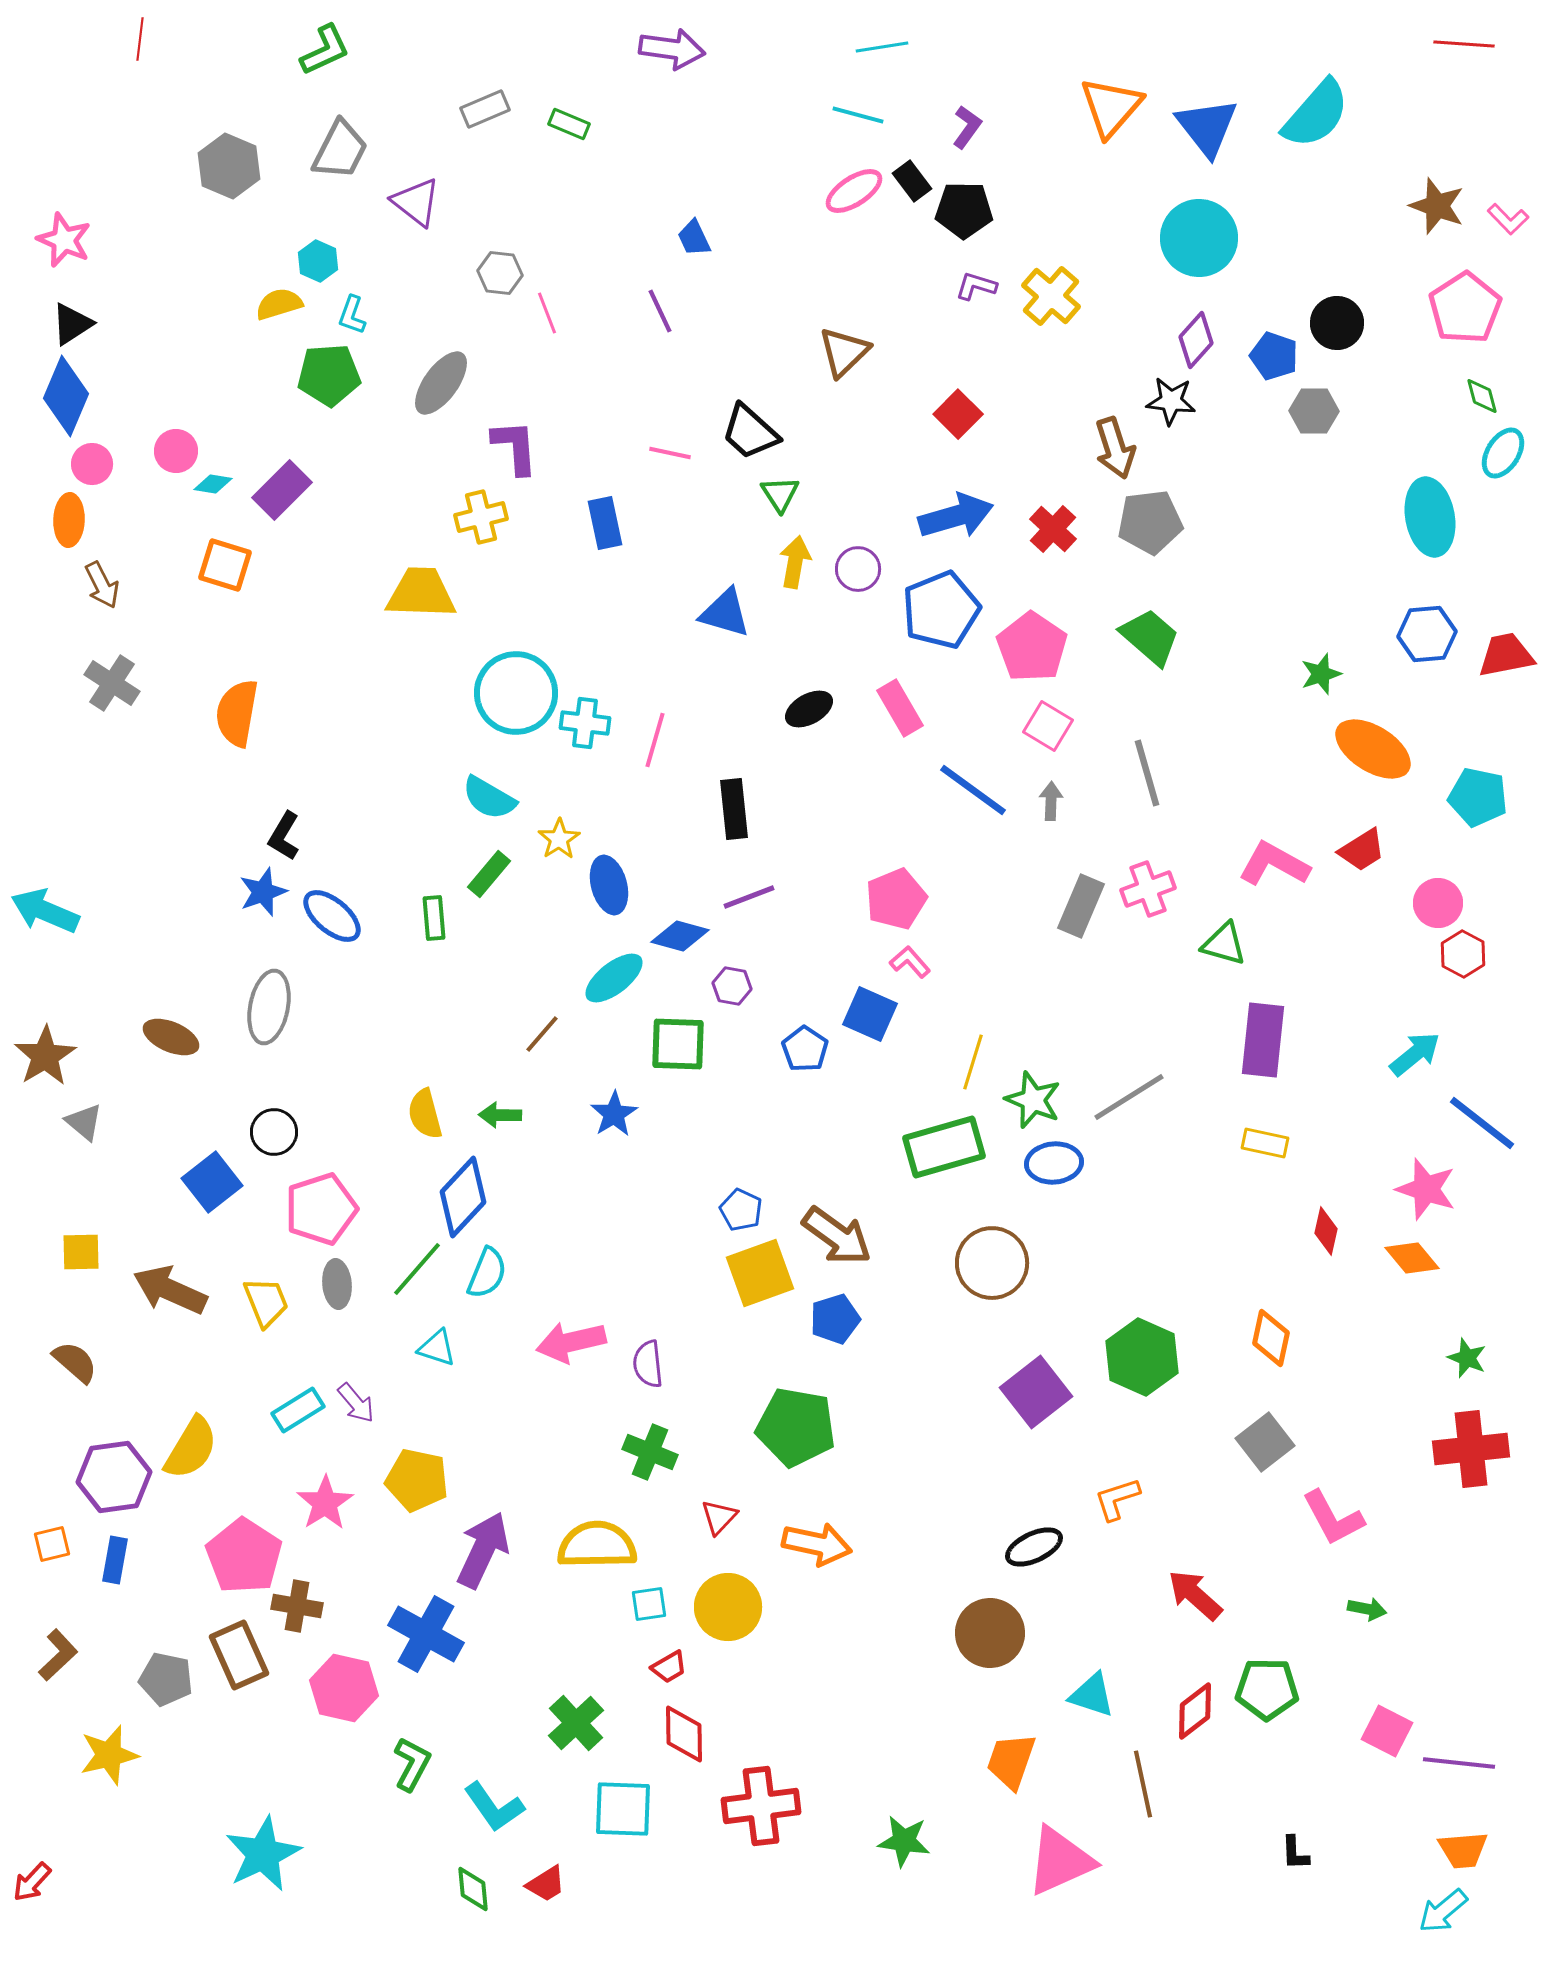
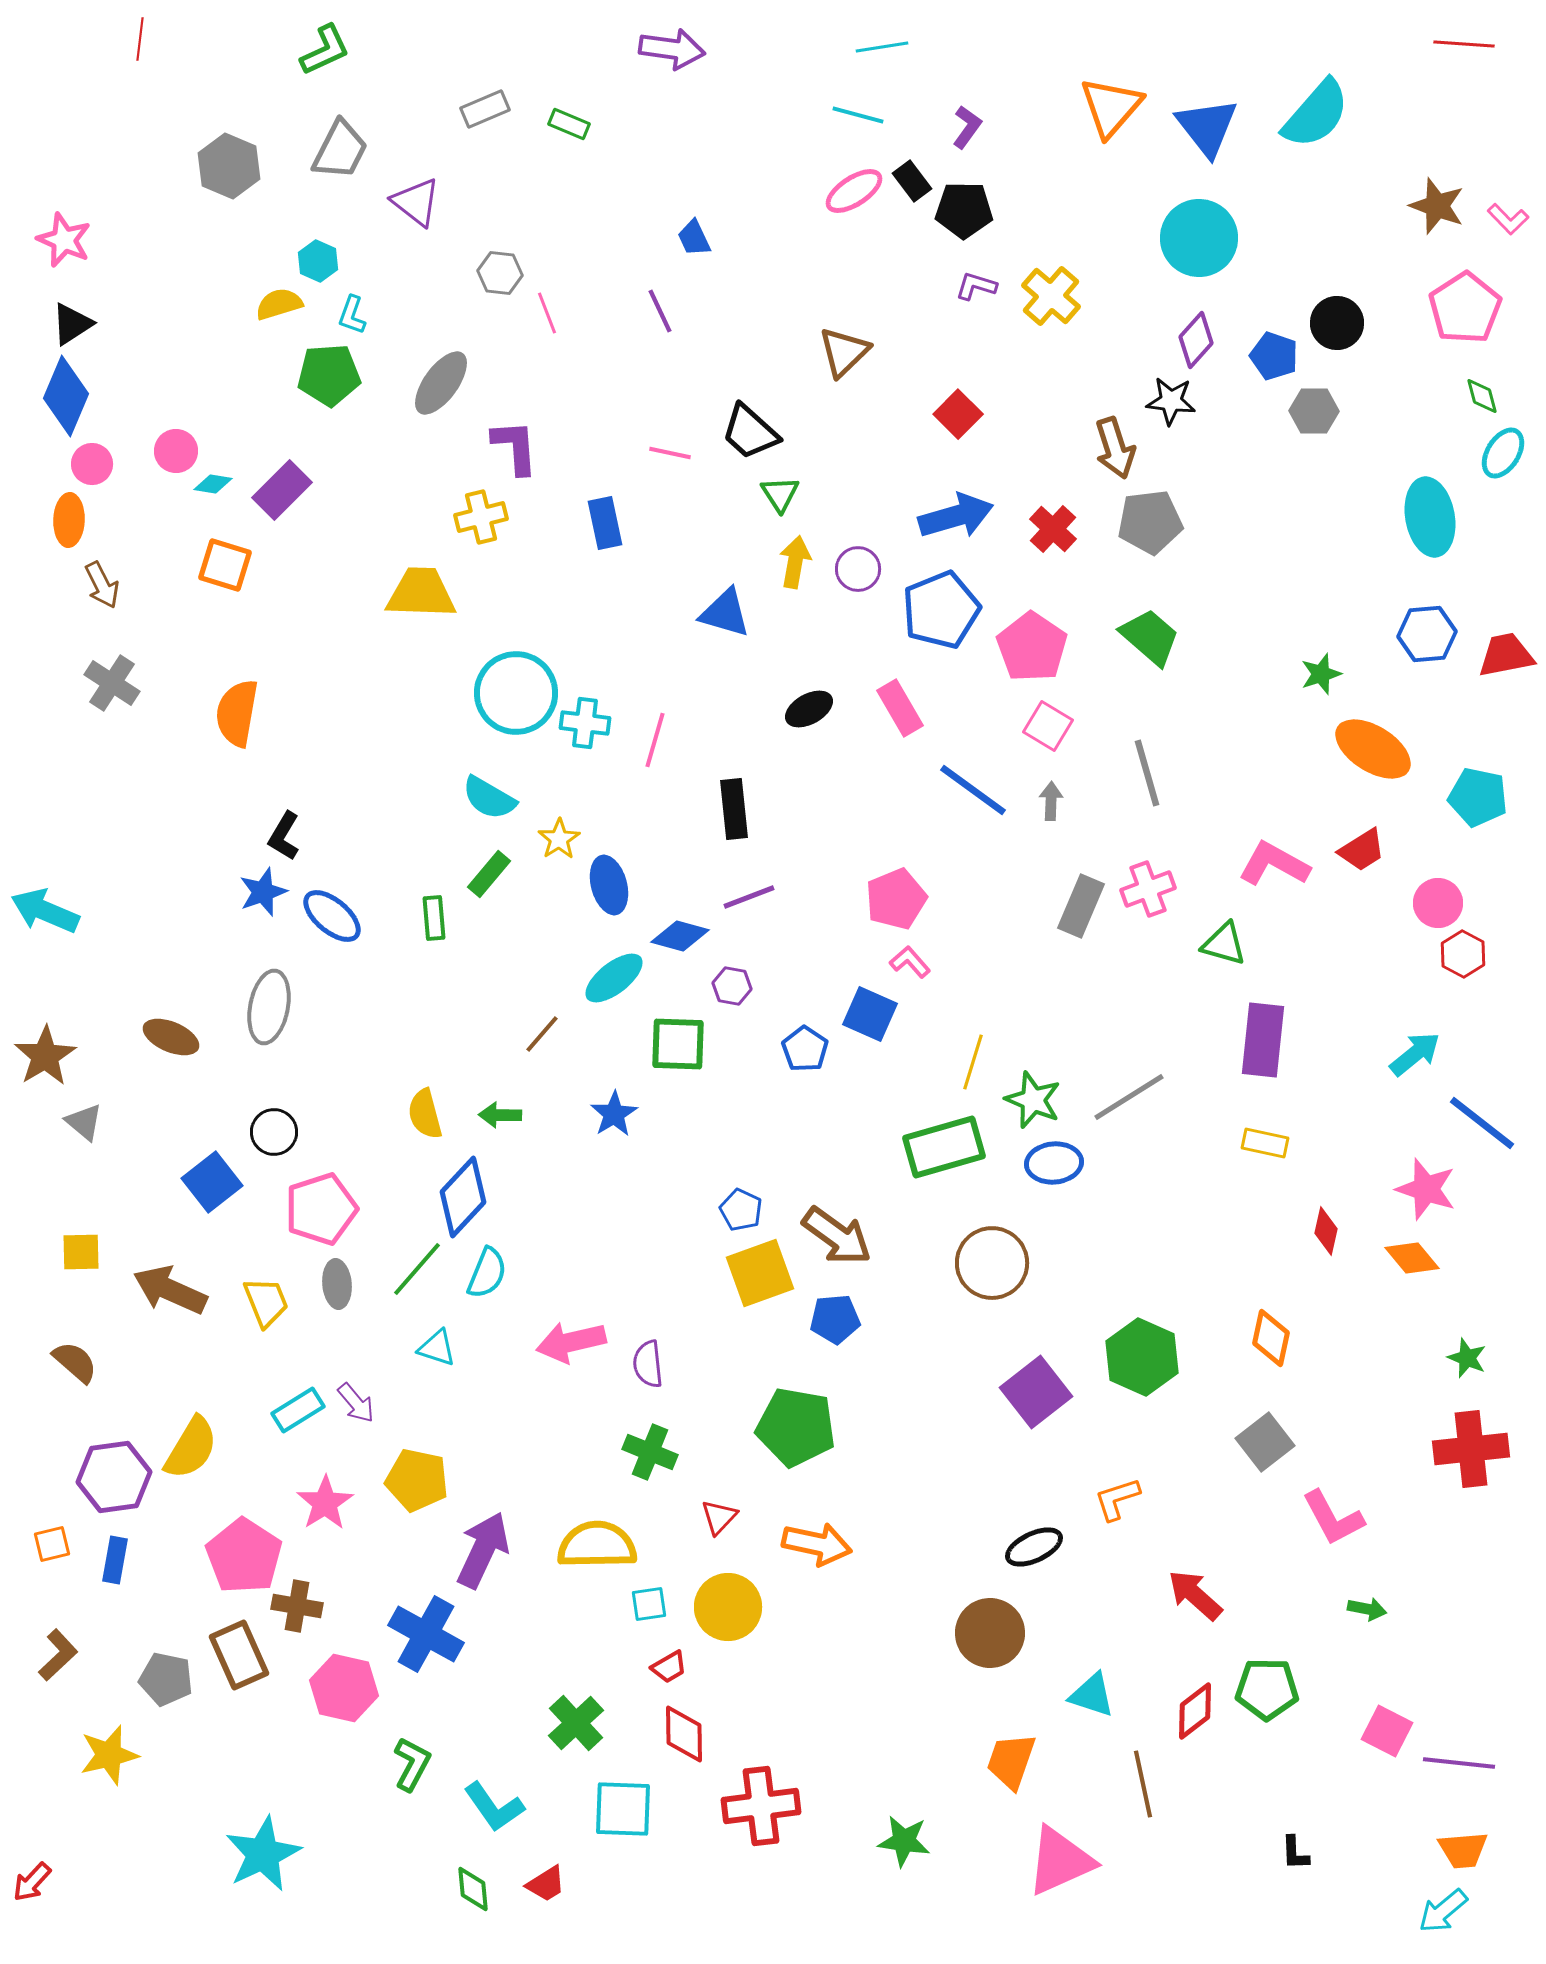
blue pentagon at (835, 1319): rotated 12 degrees clockwise
